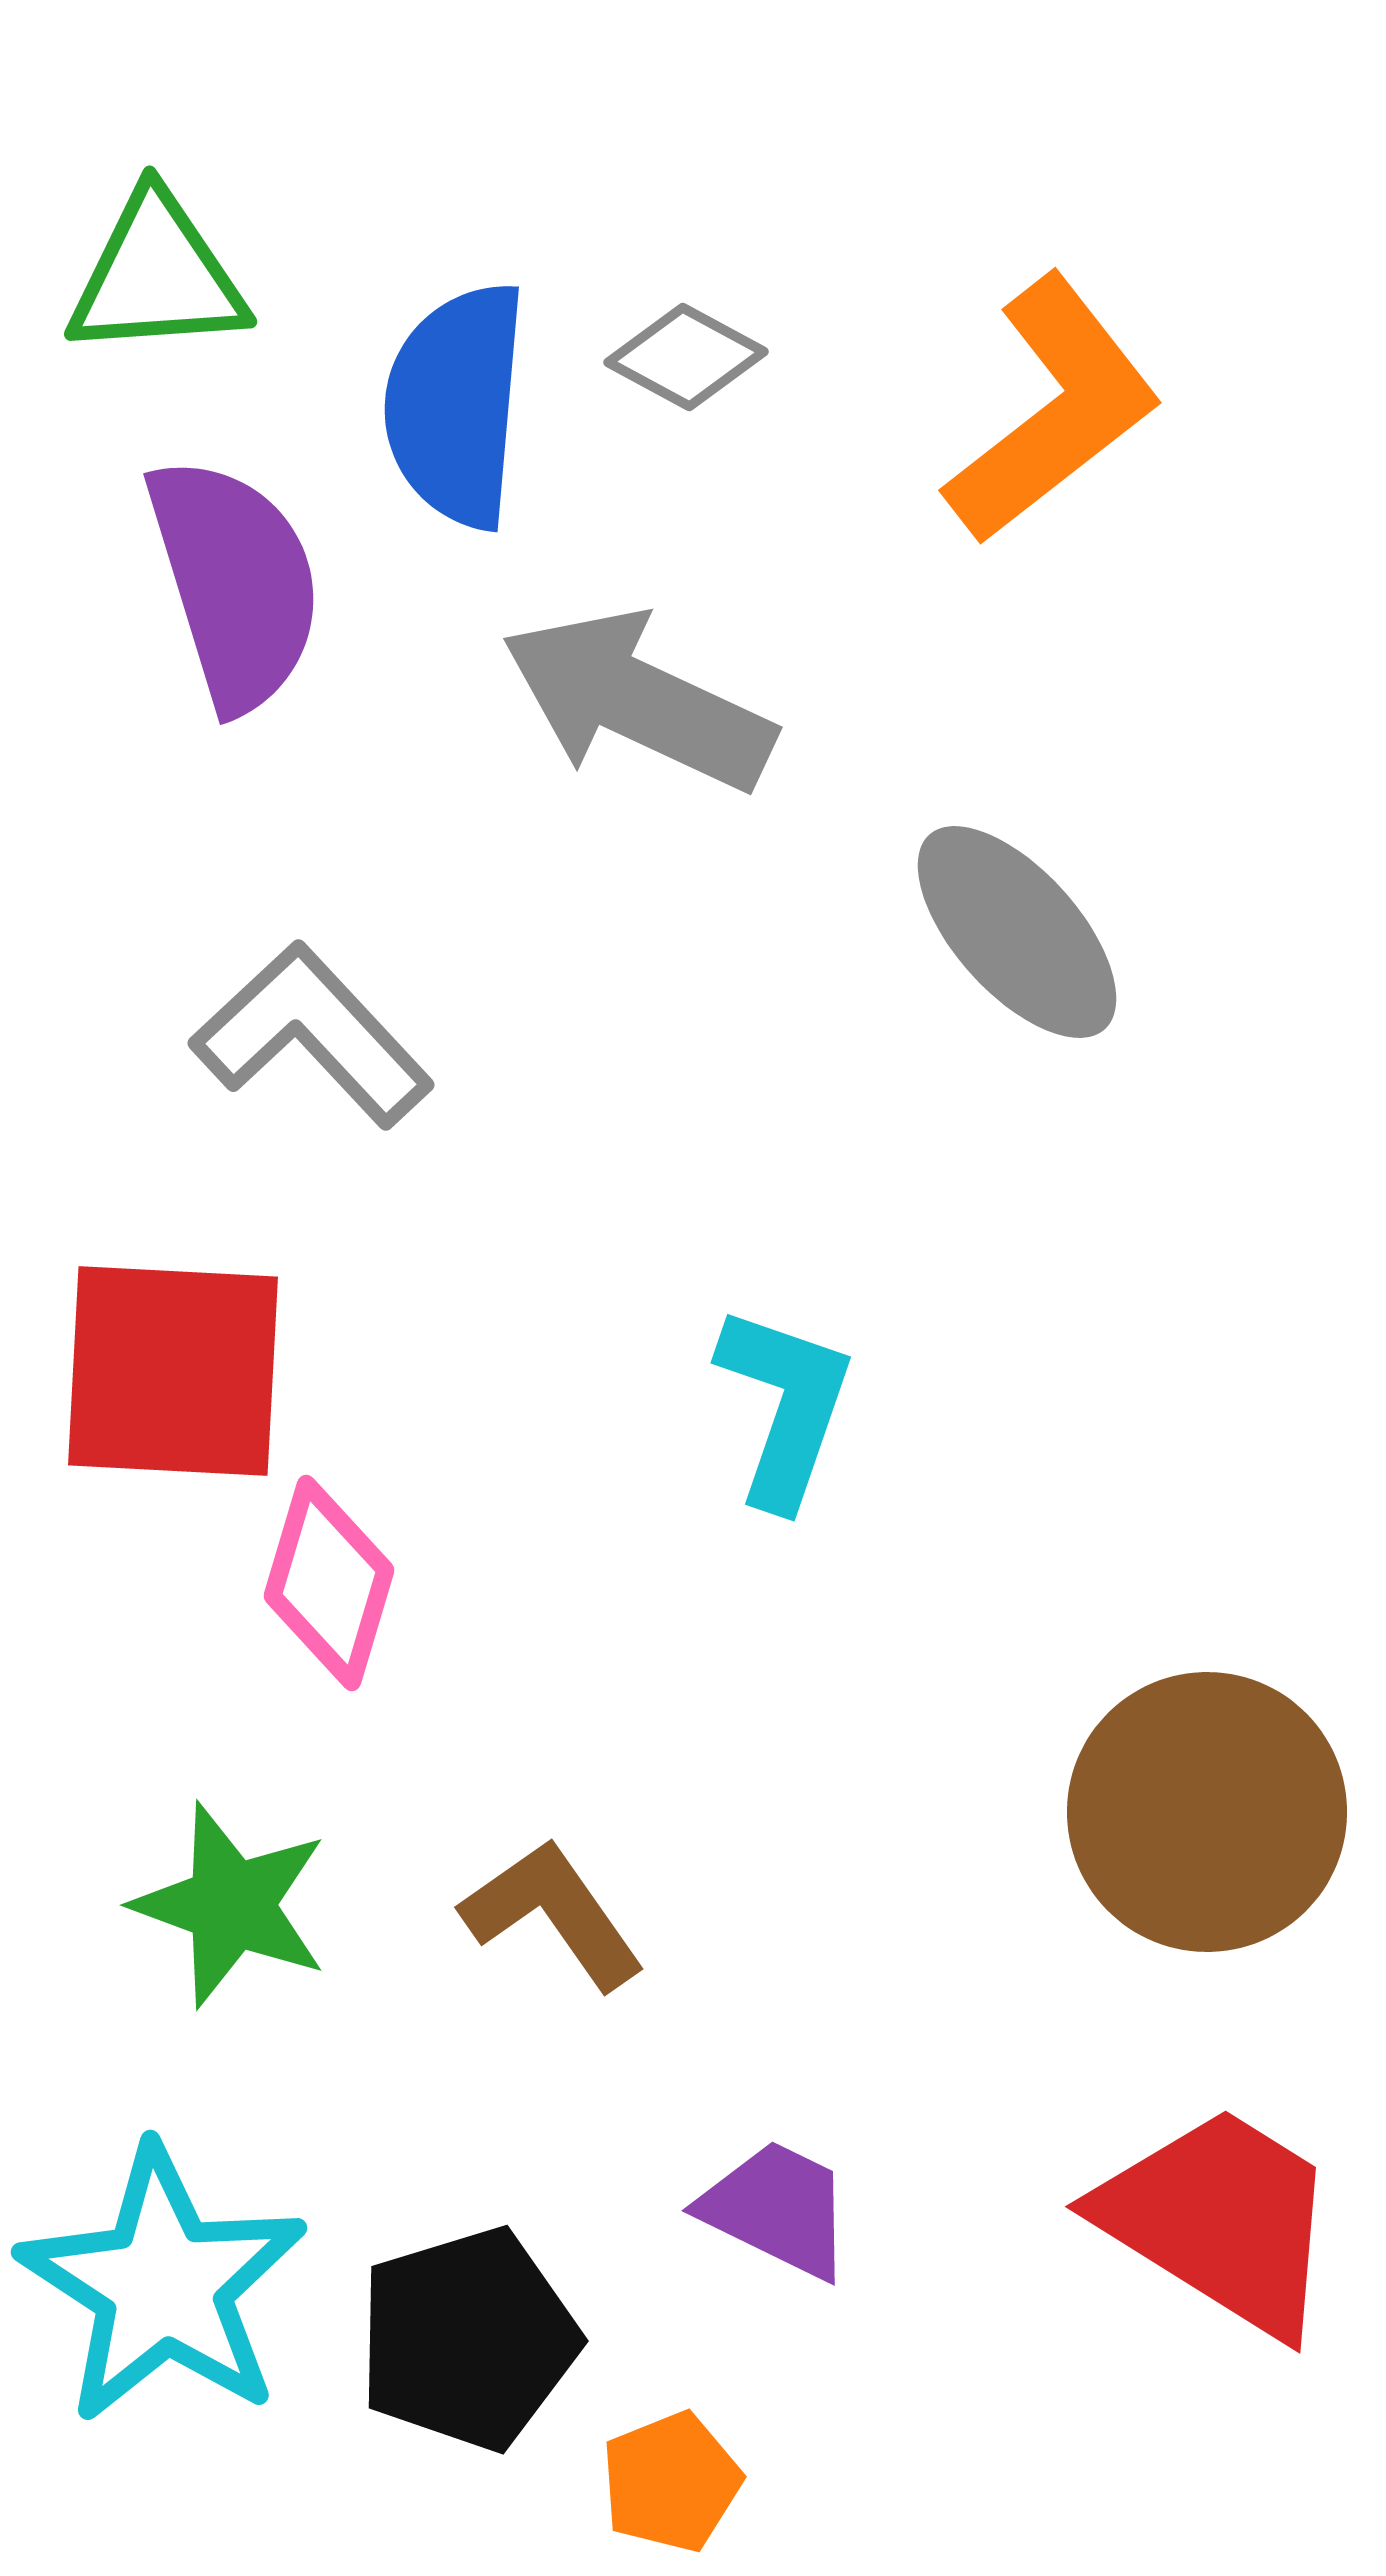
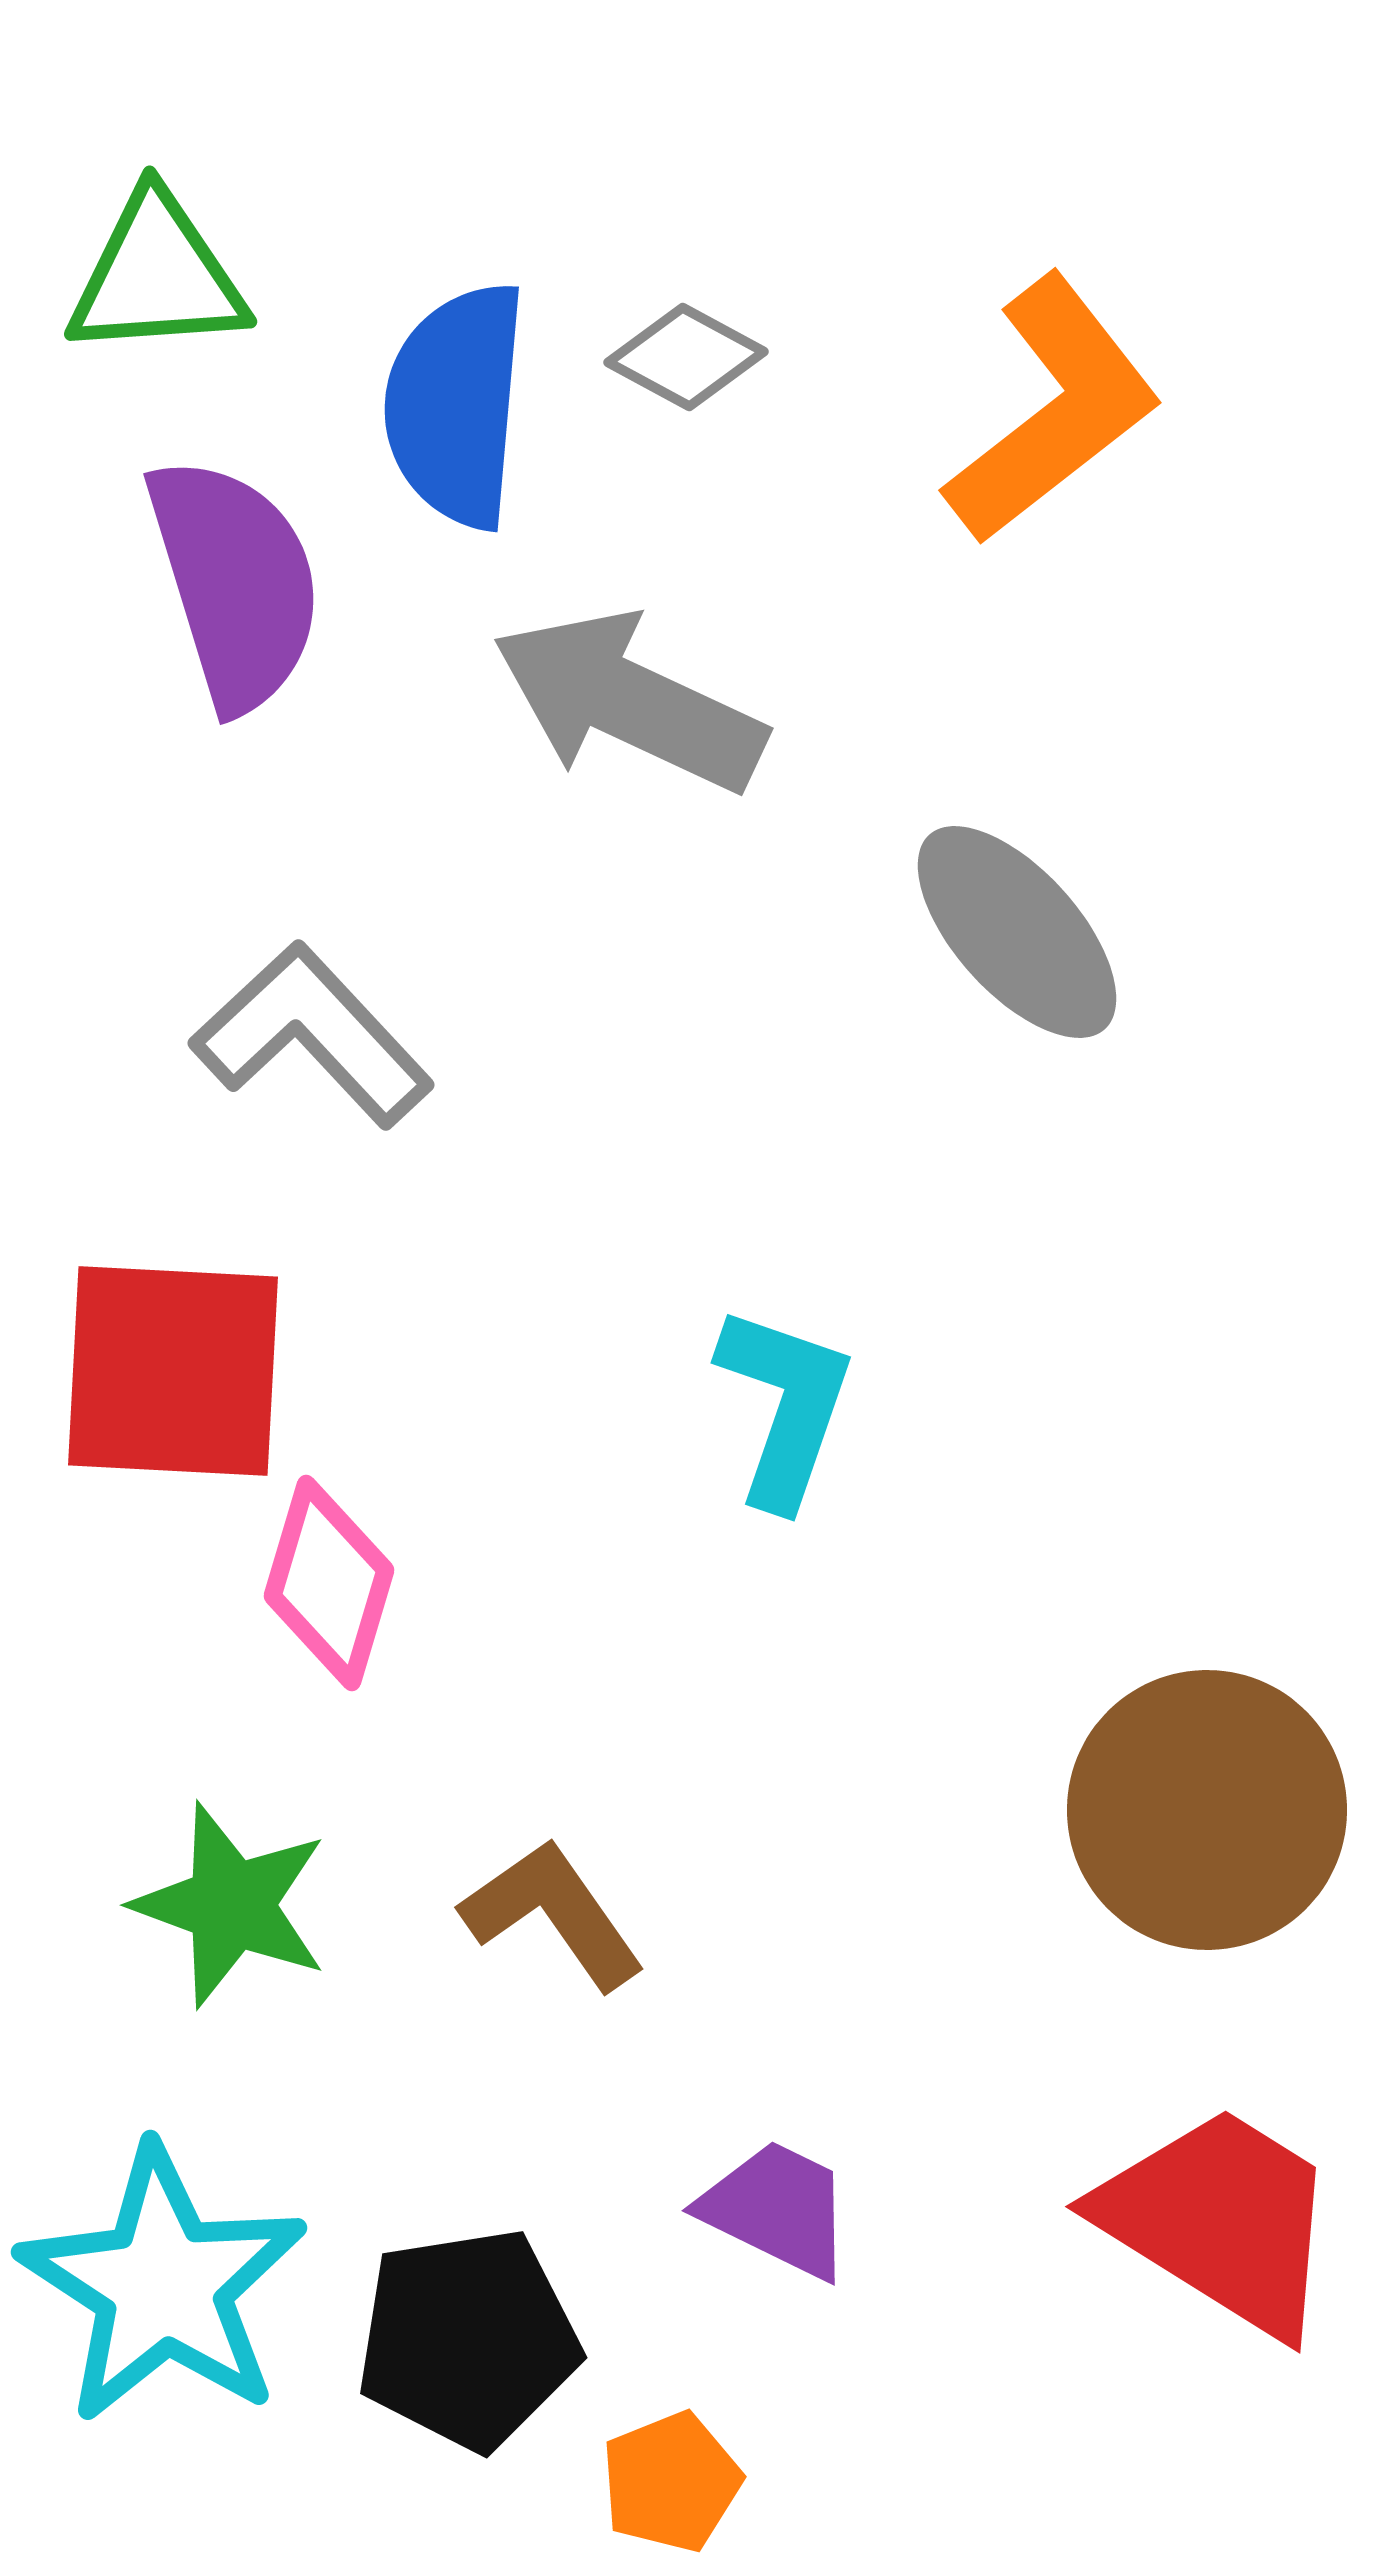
gray arrow: moved 9 px left, 1 px down
brown circle: moved 2 px up
black pentagon: rotated 8 degrees clockwise
